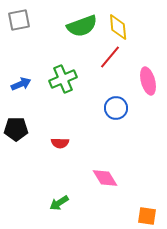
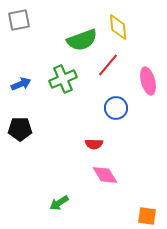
green semicircle: moved 14 px down
red line: moved 2 px left, 8 px down
black pentagon: moved 4 px right
red semicircle: moved 34 px right, 1 px down
pink diamond: moved 3 px up
